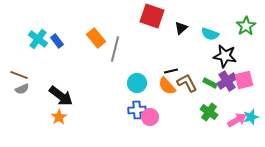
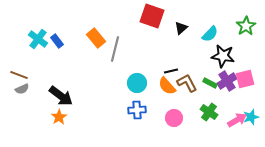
cyan semicircle: rotated 66 degrees counterclockwise
black star: moved 2 px left
pink square: moved 1 px right, 1 px up
pink circle: moved 24 px right, 1 px down
